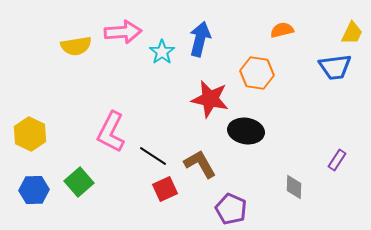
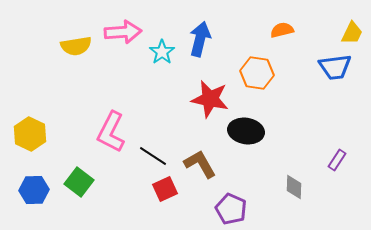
green square: rotated 12 degrees counterclockwise
